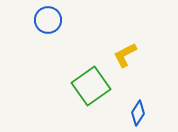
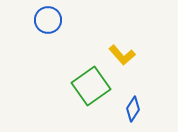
yellow L-shape: moved 3 px left; rotated 104 degrees counterclockwise
blue diamond: moved 5 px left, 4 px up
